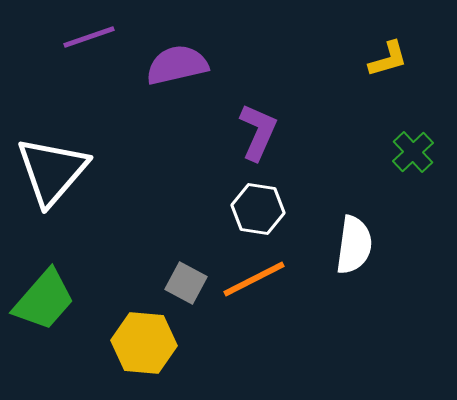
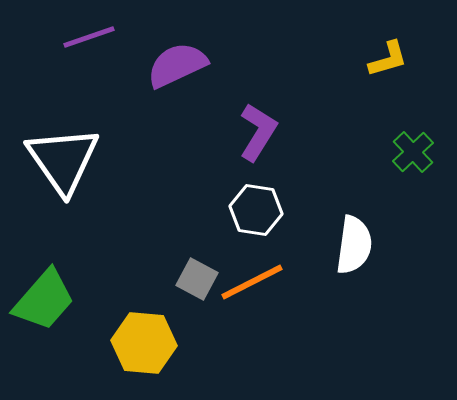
purple semicircle: rotated 12 degrees counterclockwise
purple L-shape: rotated 8 degrees clockwise
white triangle: moved 11 px right, 11 px up; rotated 16 degrees counterclockwise
white hexagon: moved 2 px left, 1 px down
orange line: moved 2 px left, 3 px down
gray square: moved 11 px right, 4 px up
